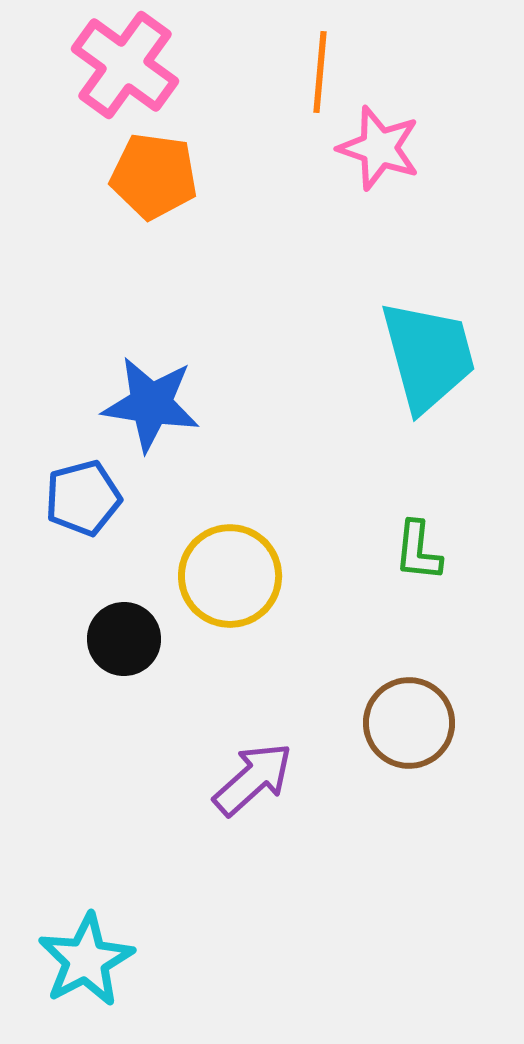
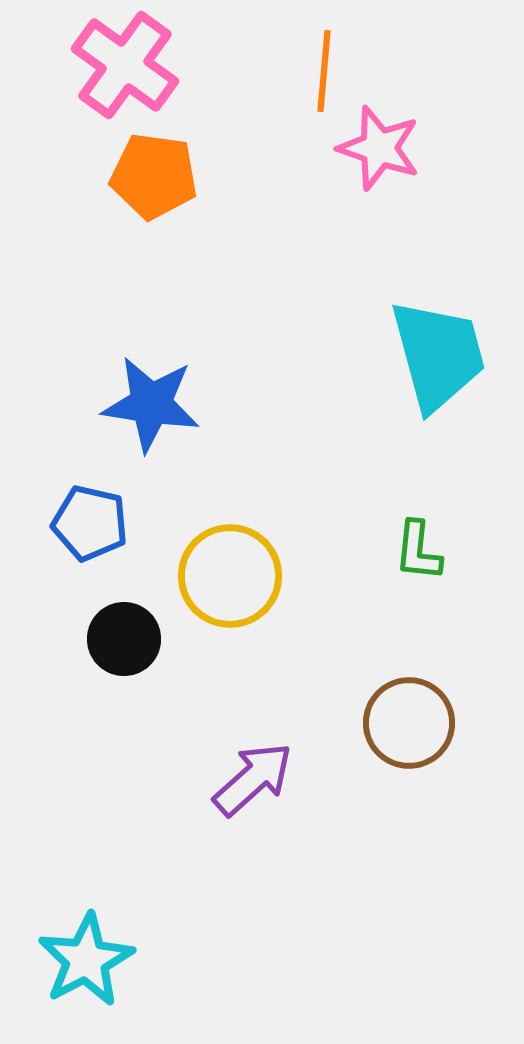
orange line: moved 4 px right, 1 px up
cyan trapezoid: moved 10 px right, 1 px up
blue pentagon: moved 7 px right, 25 px down; rotated 28 degrees clockwise
